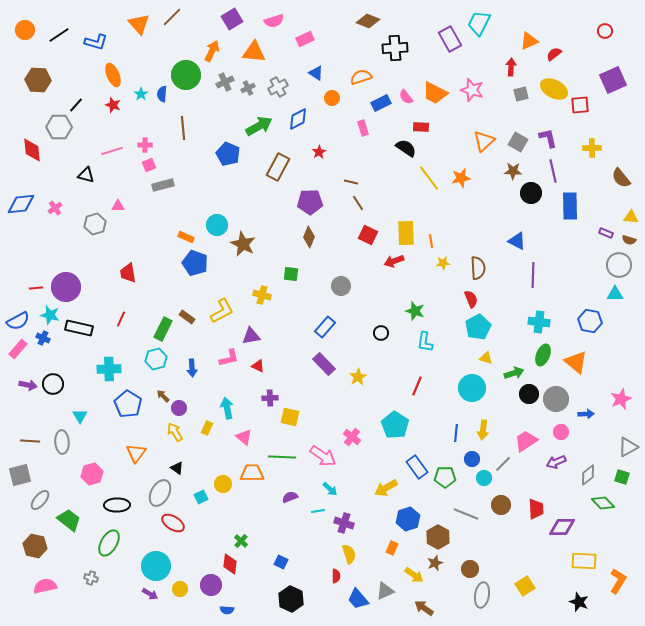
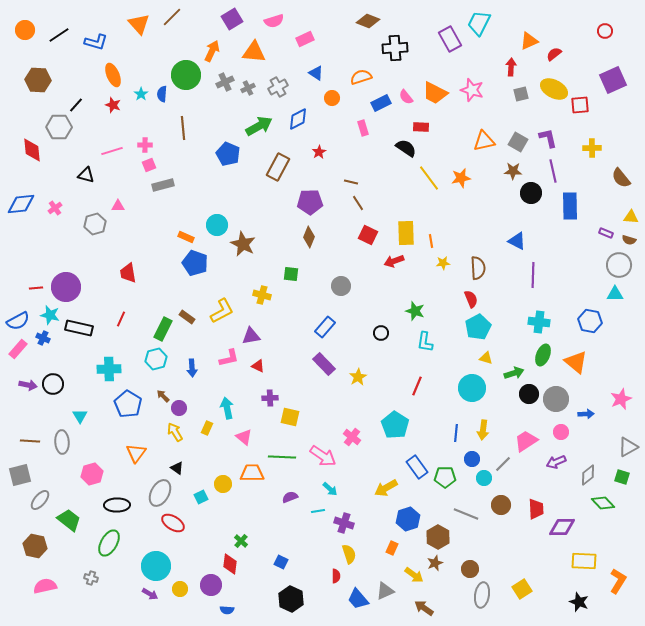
orange triangle at (484, 141): rotated 30 degrees clockwise
yellow square at (525, 586): moved 3 px left, 3 px down
